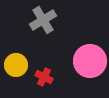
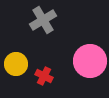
yellow circle: moved 1 px up
red cross: moved 1 px up
